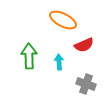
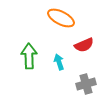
orange ellipse: moved 2 px left, 2 px up
cyan arrow: rotated 14 degrees counterclockwise
gray cross: rotated 36 degrees counterclockwise
